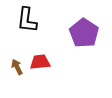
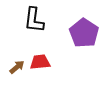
black L-shape: moved 7 px right
brown arrow: rotated 77 degrees clockwise
